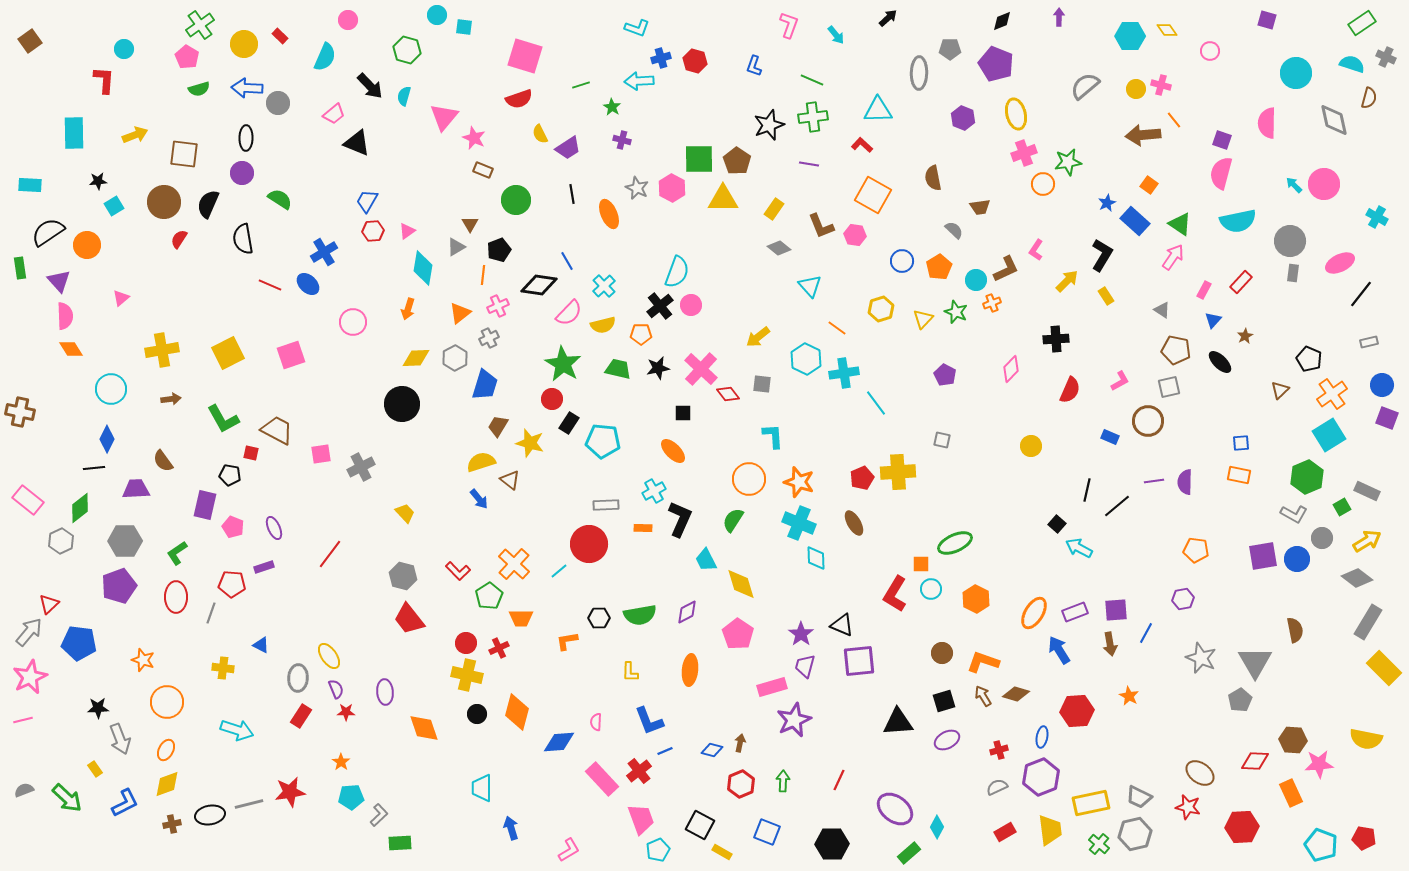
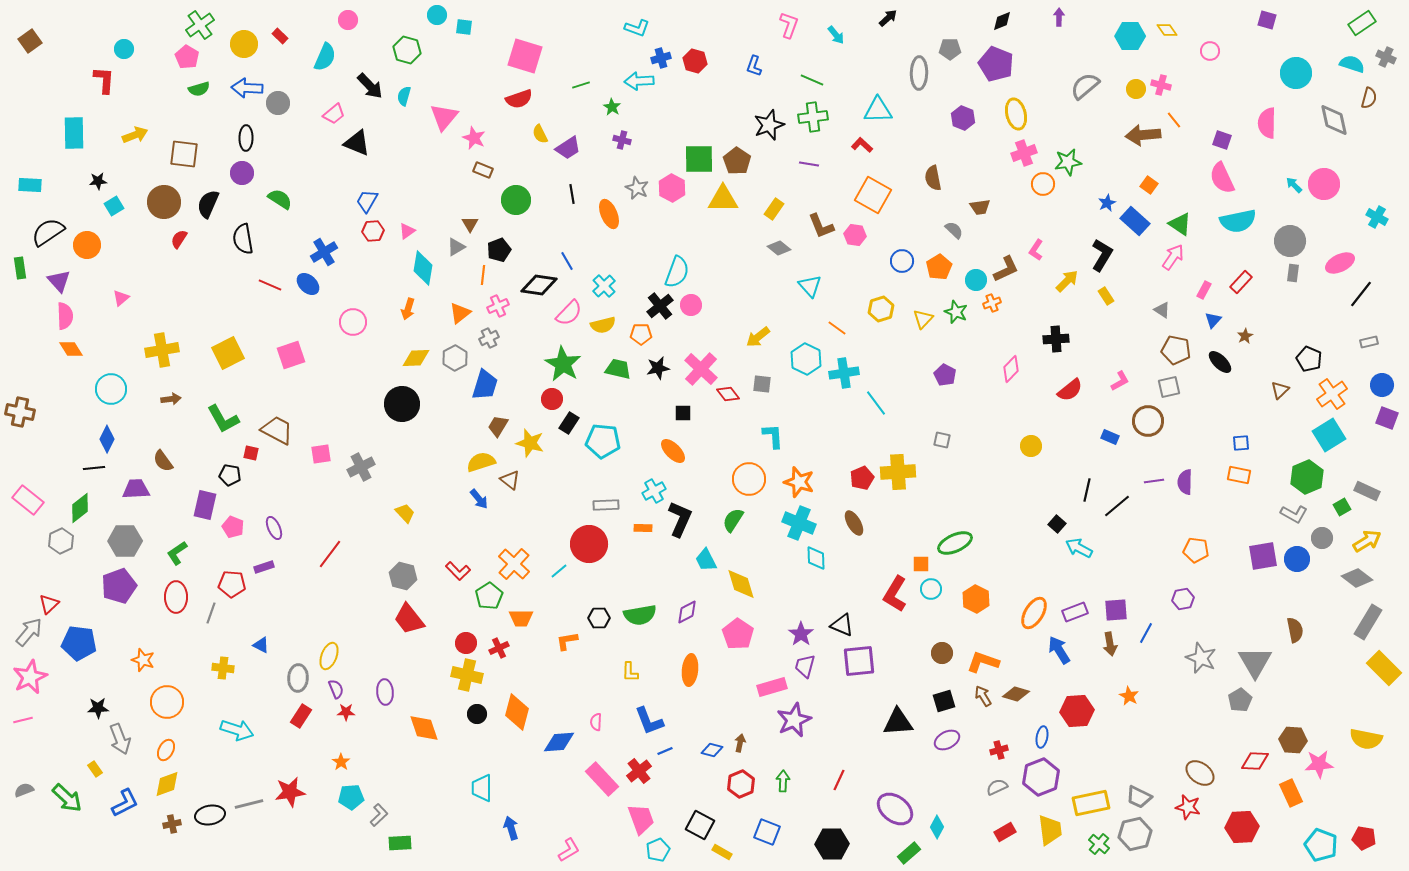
pink semicircle at (1221, 173): moved 1 px right, 5 px down; rotated 40 degrees counterclockwise
red semicircle at (1070, 390): rotated 28 degrees clockwise
yellow ellipse at (329, 656): rotated 56 degrees clockwise
